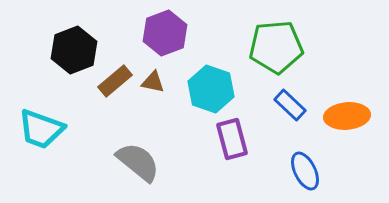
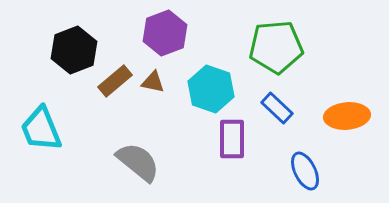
blue rectangle: moved 13 px left, 3 px down
cyan trapezoid: rotated 48 degrees clockwise
purple rectangle: rotated 15 degrees clockwise
